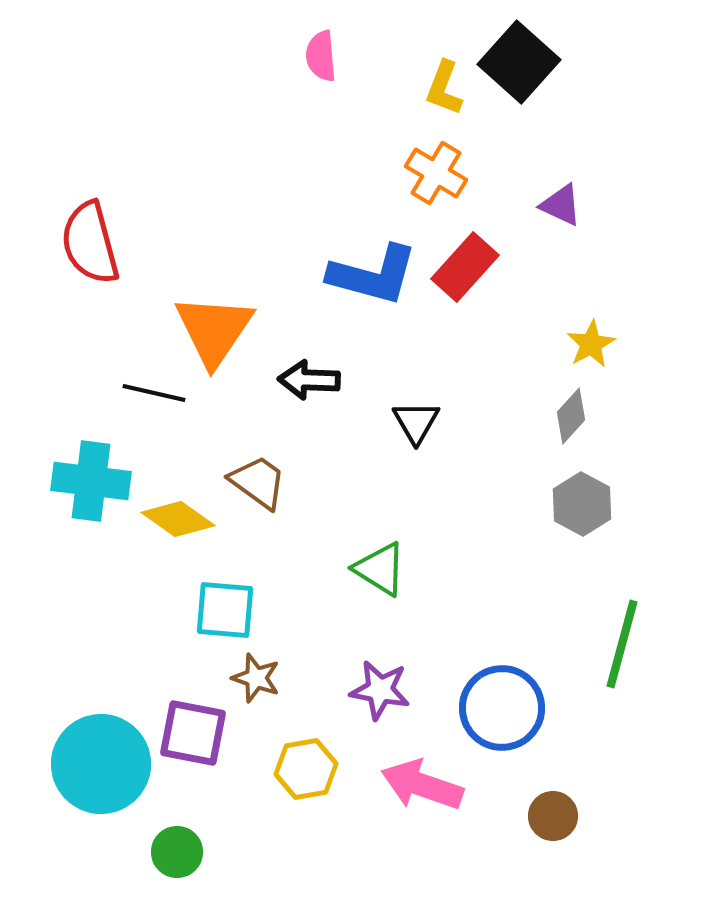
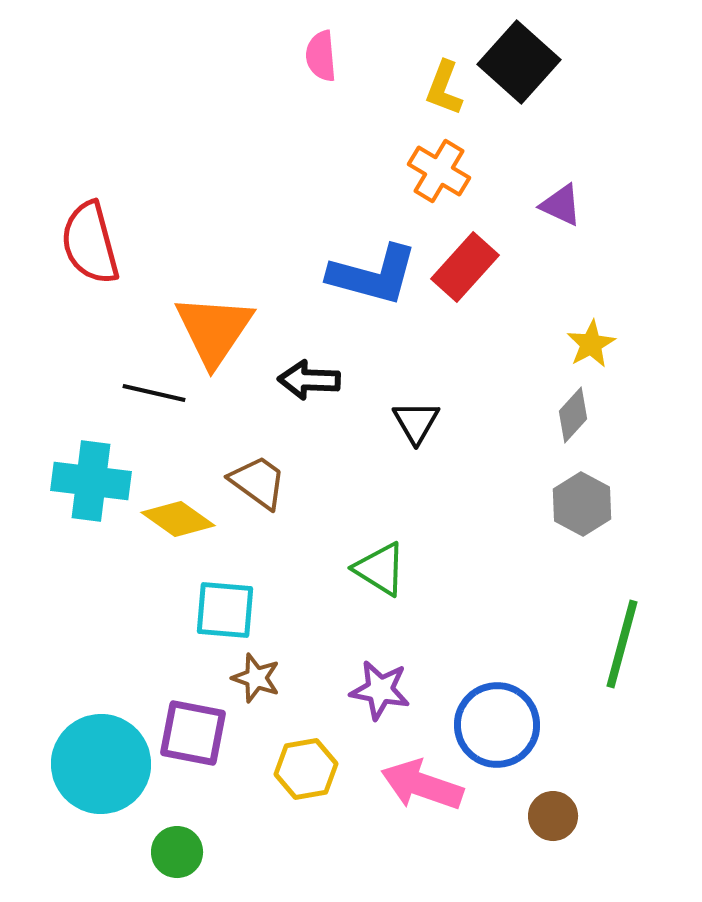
orange cross: moved 3 px right, 2 px up
gray diamond: moved 2 px right, 1 px up
blue circle: moved 5 px left, 17 px down
